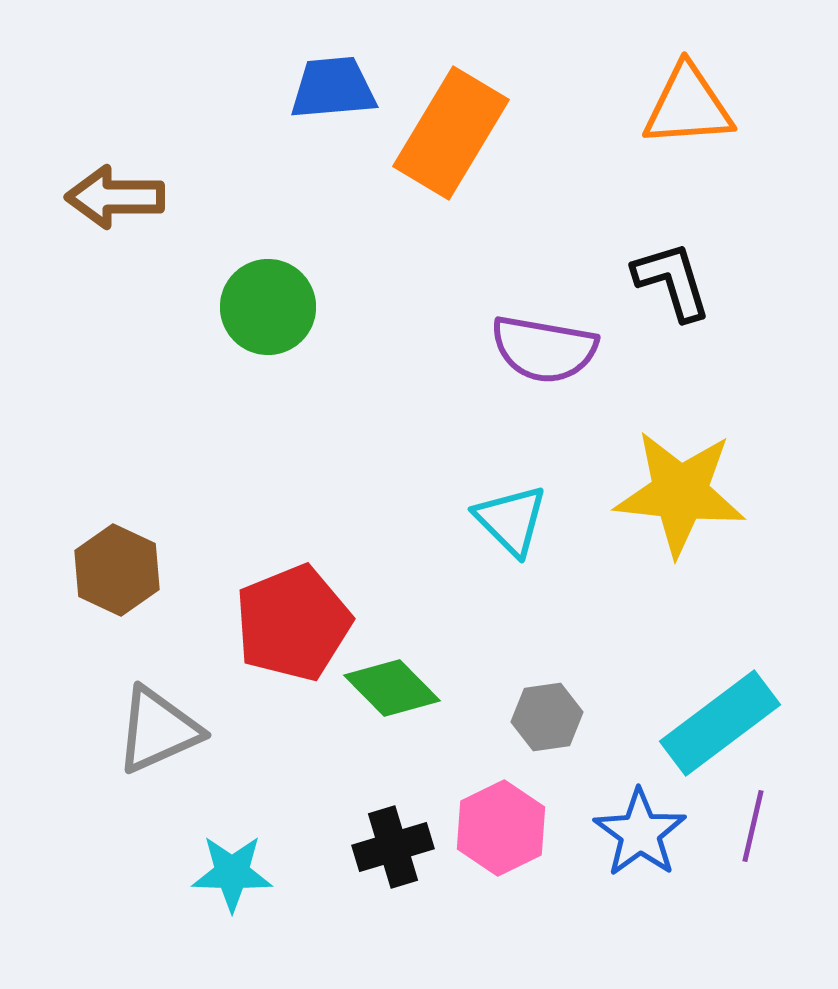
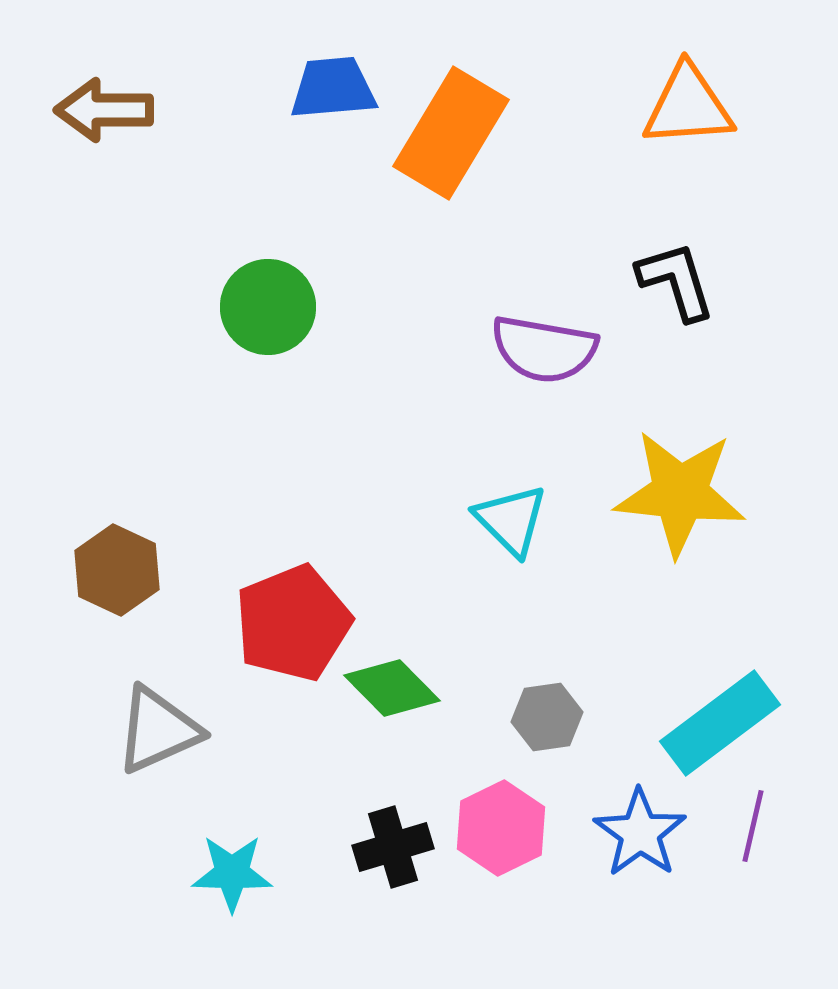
brown arrow: moved 11 px left, 87 px up
black L-shape: moved 4 px right
